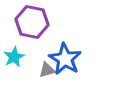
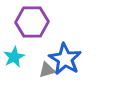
purple hexagon: rotated 12 degrees counterclockwise
